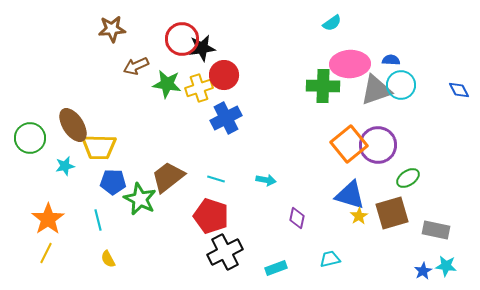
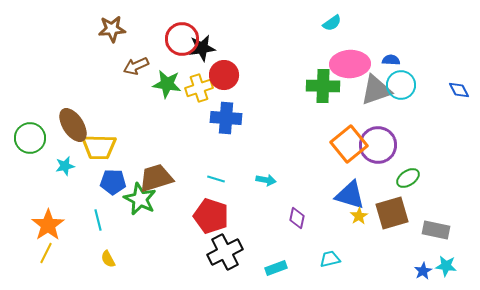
blue cross at (226, 118): rotated 32 degrees clockwise
brown trapezoid at (168, 177): moved 12 px left, 1 px down; rotated 21 degrees clockwise
orange star at (48, 219): moved 6 px down
